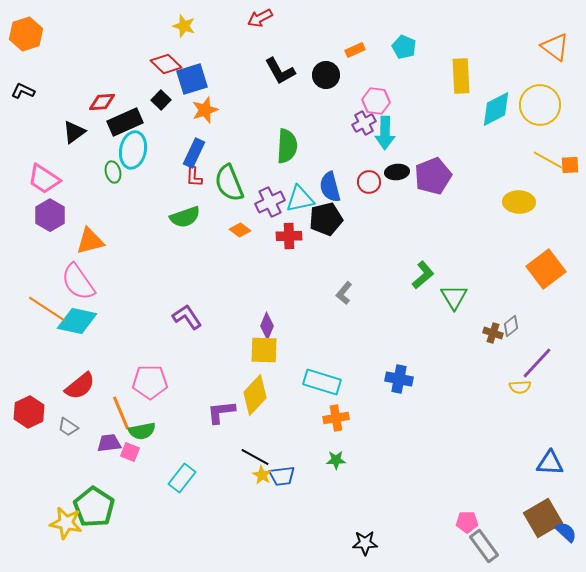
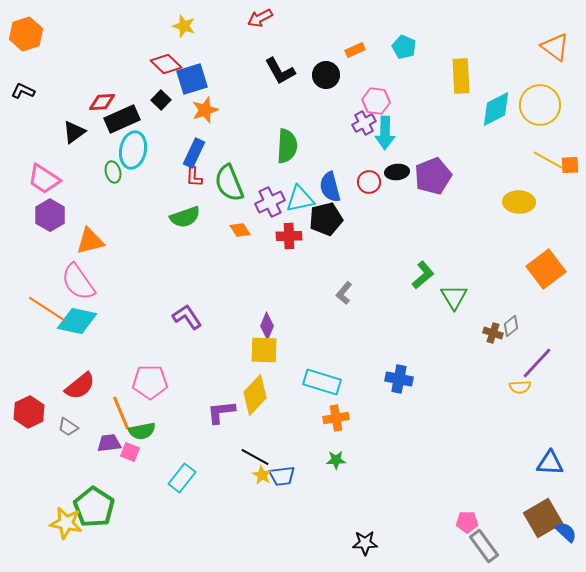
black rectangle at (125, 122): moved 3 px left, 3 px up
orange diamond at (240, 230): rotated 20 degrees clockwise
